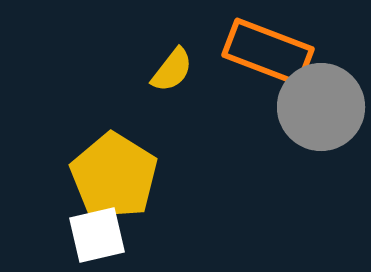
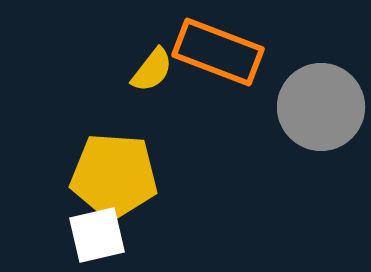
orange rectangle: moved 50 px left
yellow semicircle: moved 20 px left
yellow pentagon: rotated 28 degrees counterclockwise
